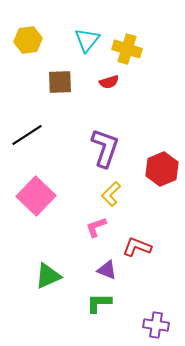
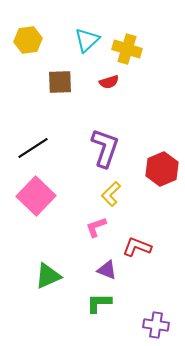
cyan triangle: rotated 8 degrees clockwise
black line: moved 6 px right, 13 px down
